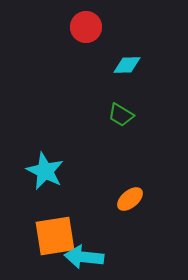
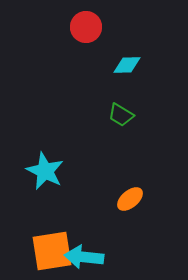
orange square: moved 3 px left, 15 px down
